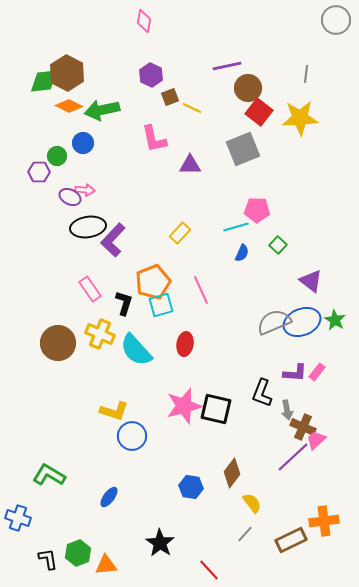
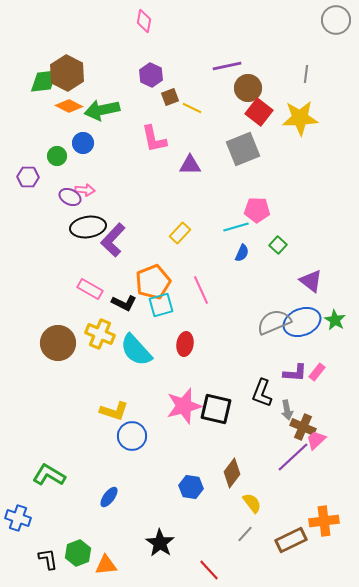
purple hexagon at (39, 172): moved 11 px left, 5 px down
pink rectangle at (90, 289): rotated 25 degrees counterclockwise
black L-shape at (124, 303): rotated 100 degrees clockwise
